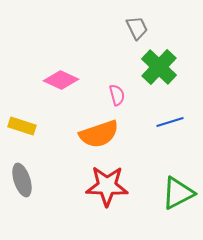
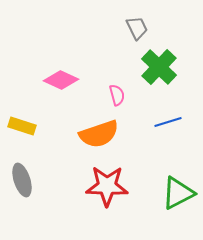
blue line: moved 2 px left
